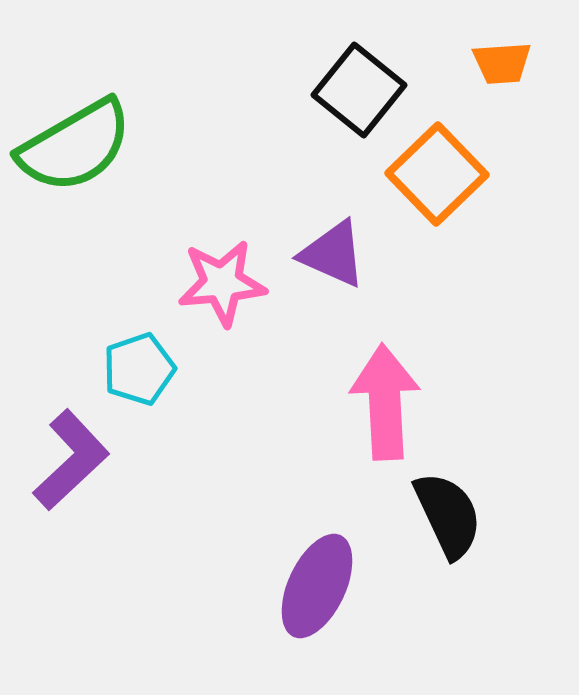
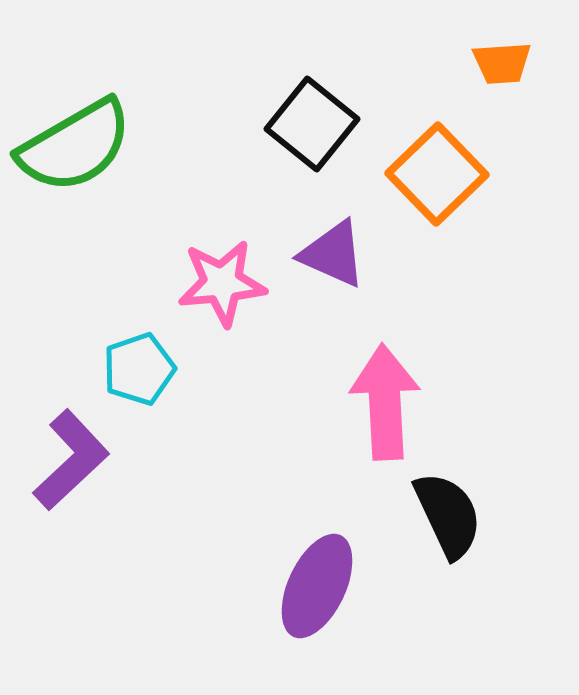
black square: moved 47 px left, 34 px down
